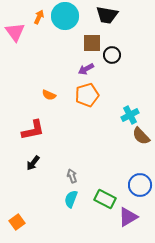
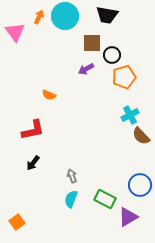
orange pentagon: moved 37 px right, 18 px up
